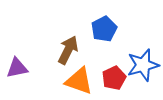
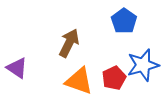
blue pentagon: moved 20 px right, 8 px up; rotated 10 degrees counterclockwise
brown arrow: moved 1 px right, 7 px up
purple triangle: rotated 45 degrees clockwise
